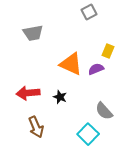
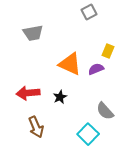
orange triangle: moved 1 px left
black star: rotated 24 degrees clockwise
gray semicircle: moved 1 px right
